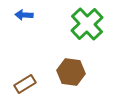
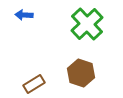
brown hexagon: moved 10 px right, 1 px down; rotated 12 degrees clockwise
brown rectangle: moved 9 px right
